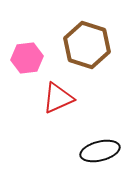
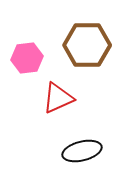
brown hexagon: rotated 18 degrees counterclockwise
black ellipse: moved 18 px left
